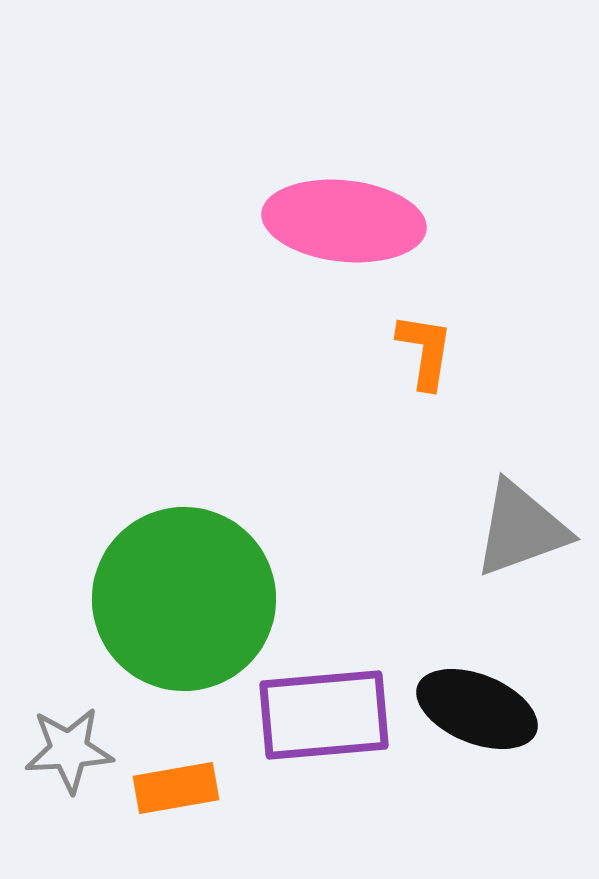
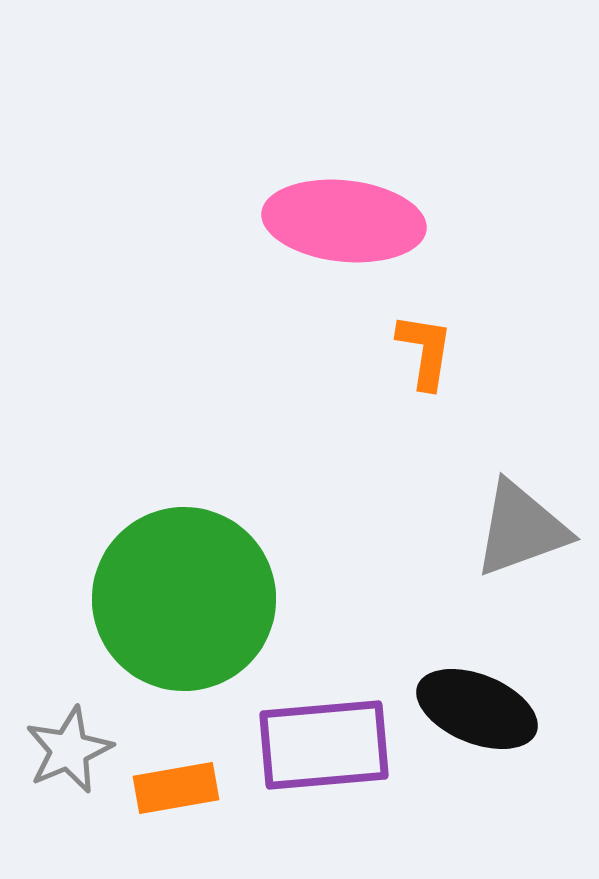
purple rectangle: moved 30 px down
gray star: rotated 20 degrees counterclockwise
